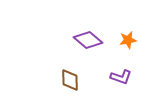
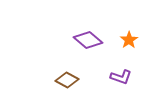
orange star: moved 1 px right; rotated 24 degrees counterclockwise
brown diamond: moved 3 px left; rotated 60 degrees counterclockwise
